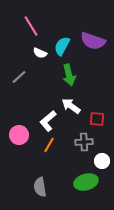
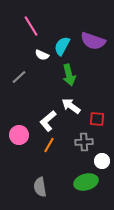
white semicircle: moved 2 px right, 2 px down
